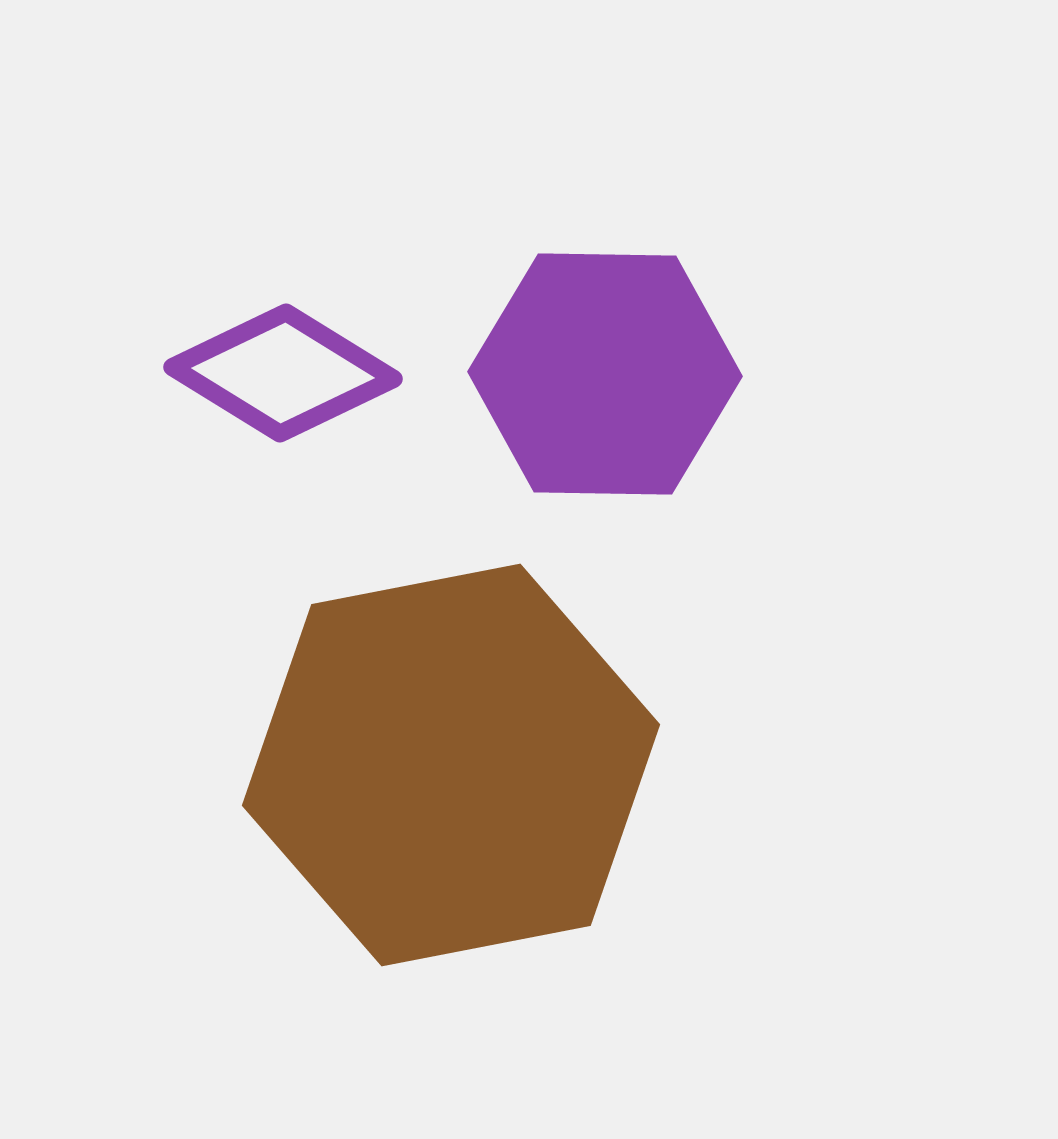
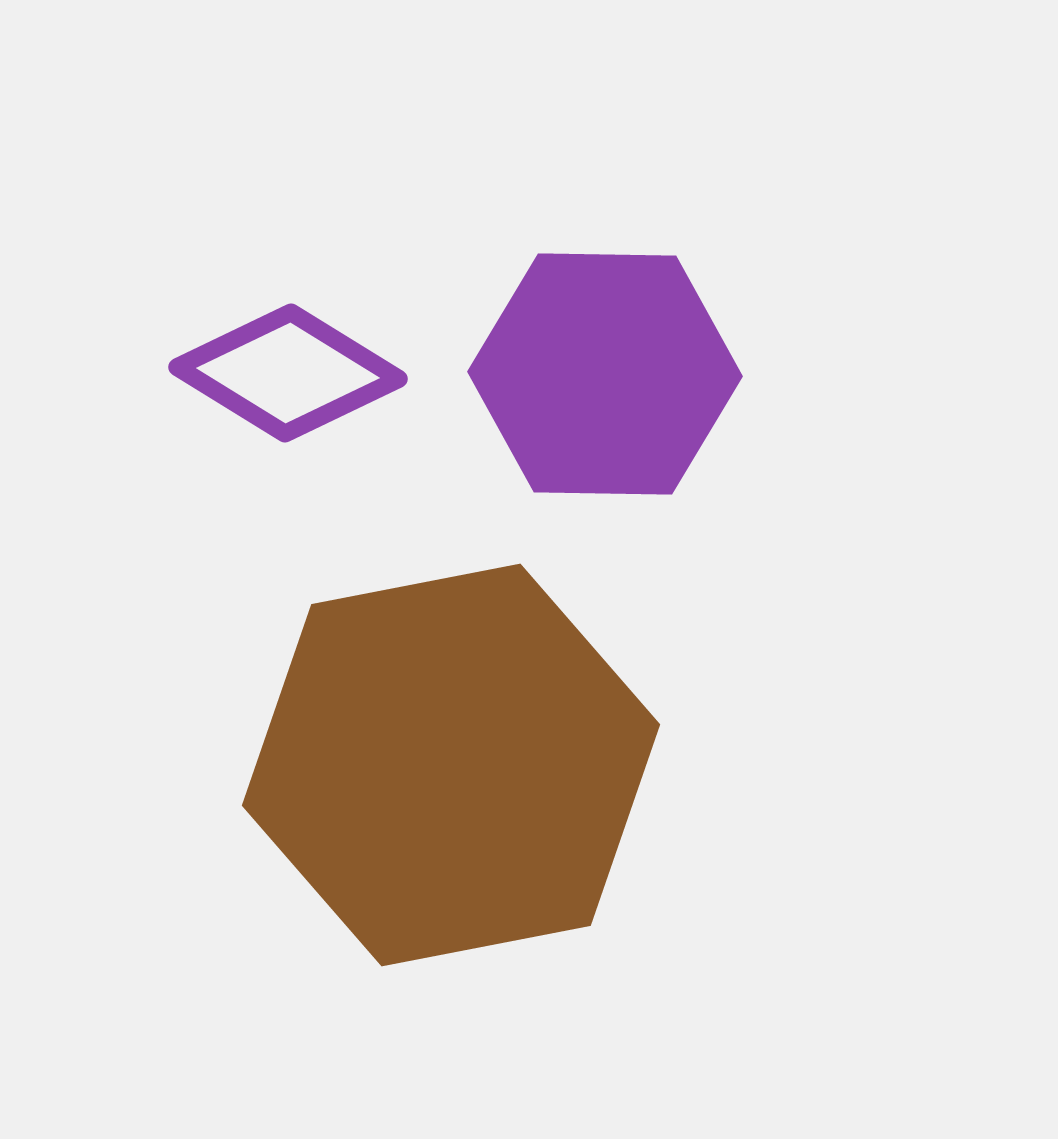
purple diamond: moved 5 px right
